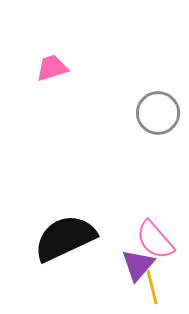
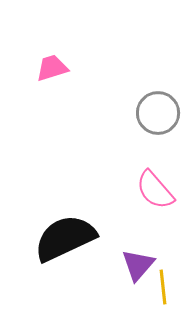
pink semicircle: moved 50 px up
yellow line: moved 11 px right; rotated 8 degrees clockwise
